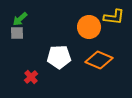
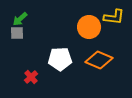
white pentagon: moved 1 px right, 2 px down
